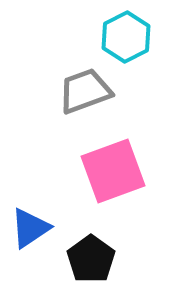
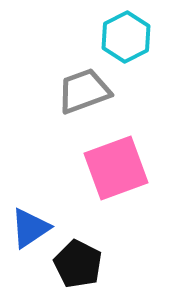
gray trapezoid: moved 1 px left
pink square: moved 3 px right, 3 px up
black pentagon: moved 13 px left, 5 px down; rotated 9 degrees counterclockwise
